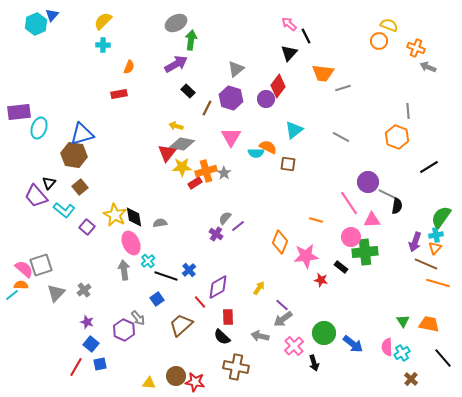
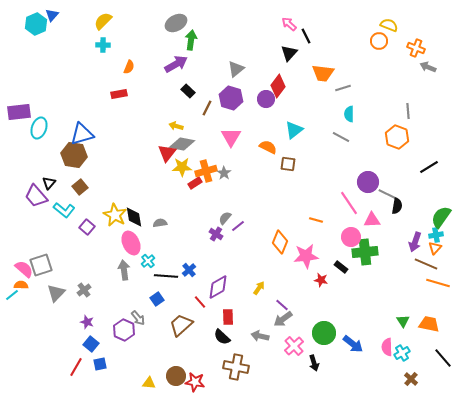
cyan semicircle at (256, 153): moved 93 px right, 39 px up; rotated 91 degrees clockwise
black line at (166, 276): rotated 15 degrees counterclockwise
